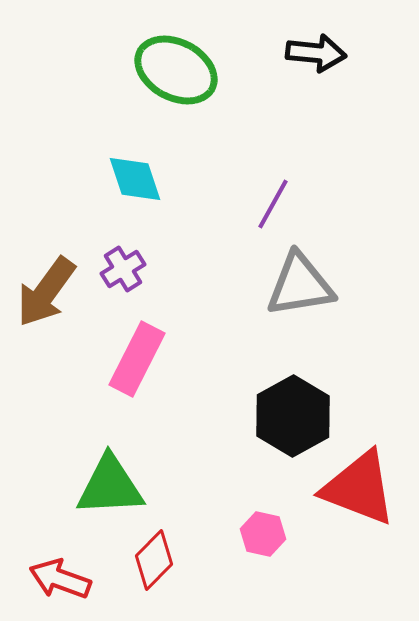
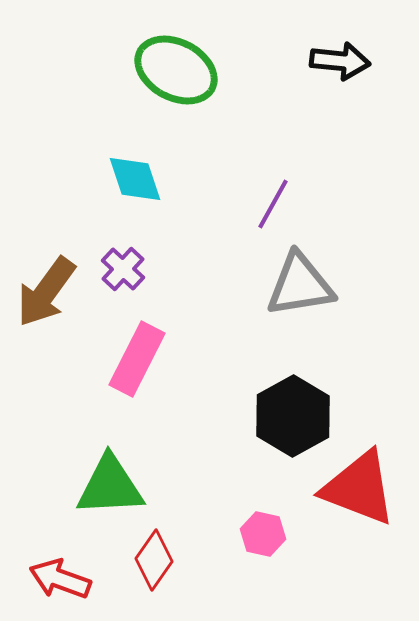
black arrow: moved 24 px right, 8 px down
purple cross: rotated 15 degrees counterclockwise
red diamond: rotated 10 degrees counterclockwise
